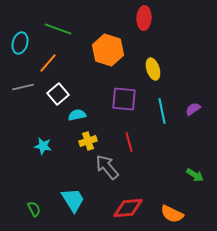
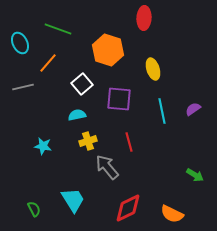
cyan ellipse: rotated 40 degrees counterclockwise
white square: moved 24 px right, 10 px up
purple square: moved 5 px left
red diamond: rotated 20 degrees counterclockwise
